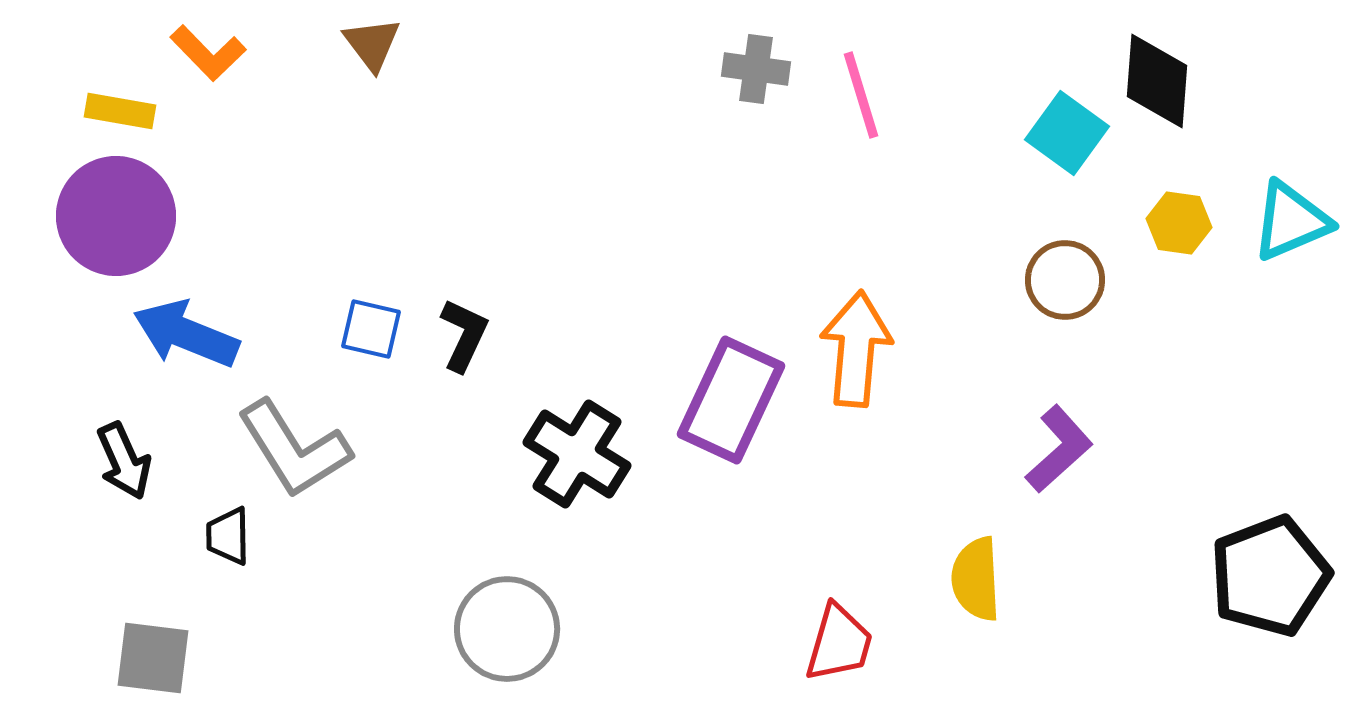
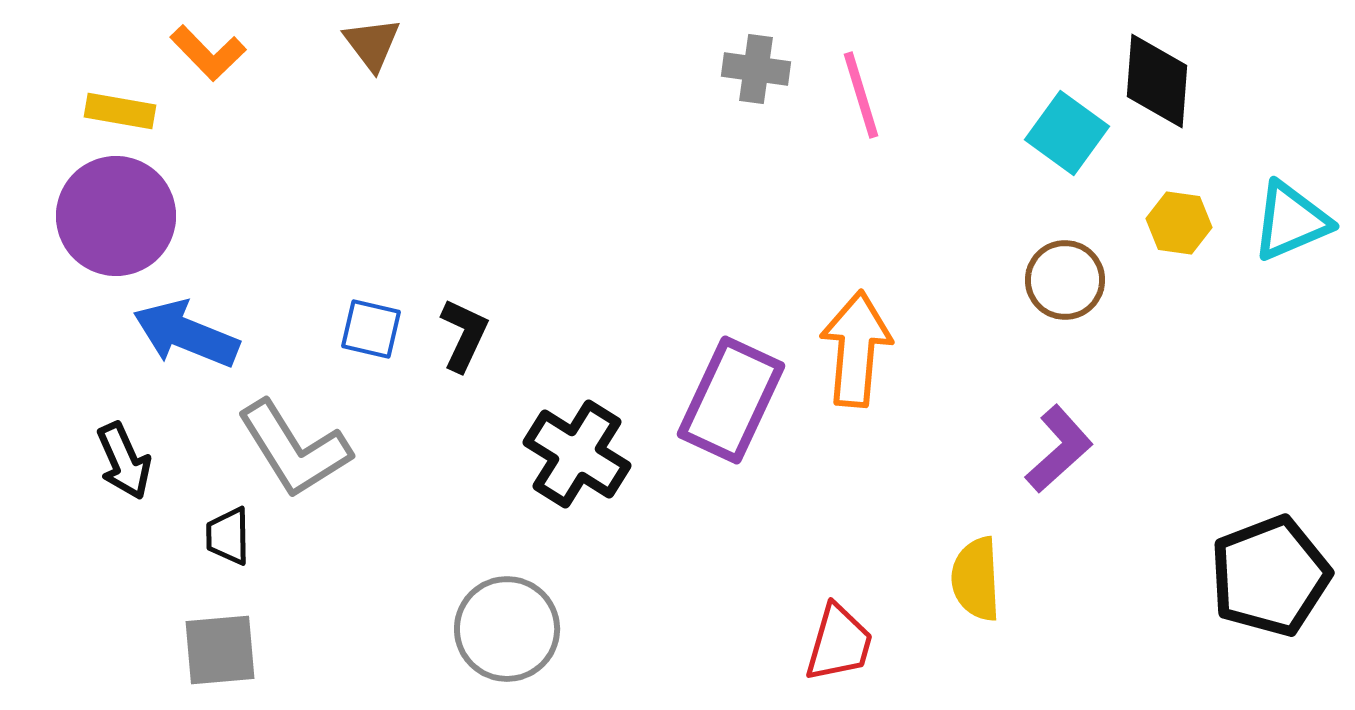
gray square: moved 67 px right, 8 px up; rotated 12 degrees counterclockwise
